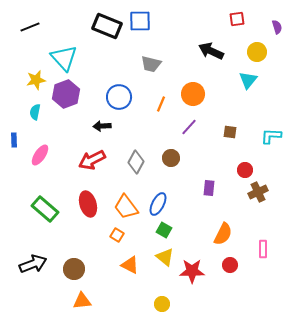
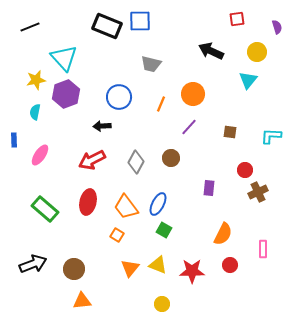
red ellipse at (88, 204): moved 2 px up; rotated 30 degrees clockwise
yellow triangle at (165, 257): moved 7 px left, 8 px down; rotated 18 degrees counterclockwise
orange triangle at (130, 265): moved 3 px down; rotated 42 degrees clockwise
